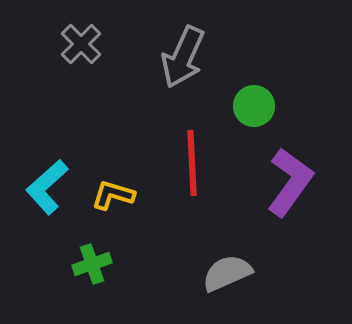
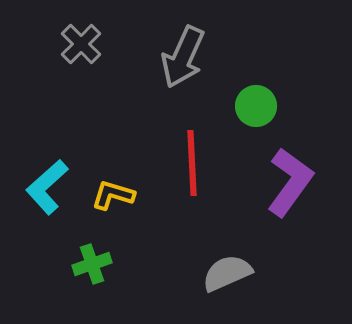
green circle: moved 2 px right
